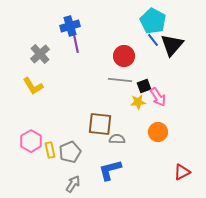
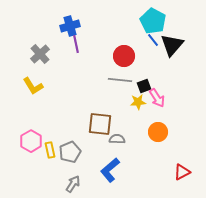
pink arrow: moved 1 px left, 1 px down
blue L-shape: rotated 25 degrees counterclockwise
